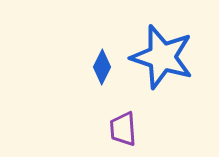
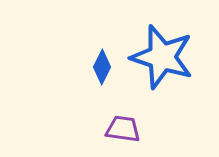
purple trapezoid: rotated 102 degrees clockwise
